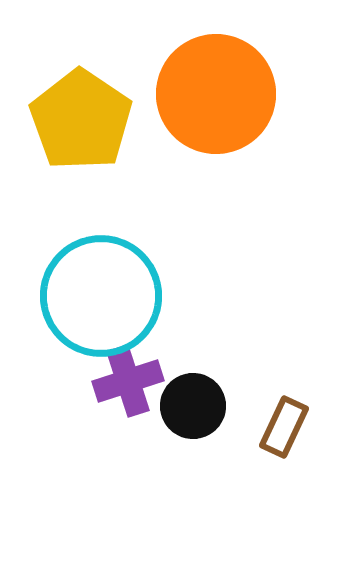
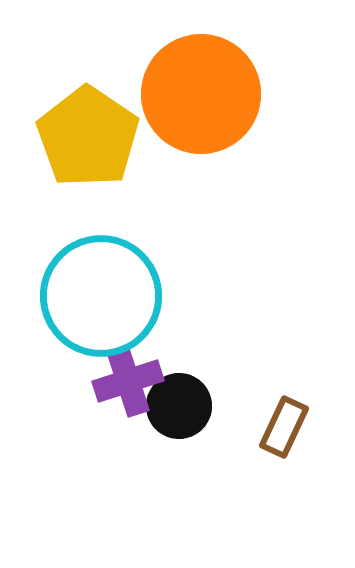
orange circle: moved 15 px left
yellow pentagon: moved 7 px right, 17 px down
black circle: moved 14 px left
